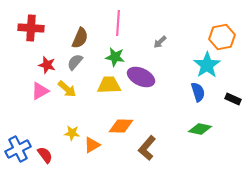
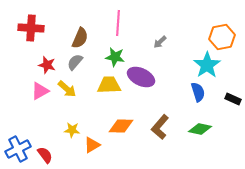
yellow star: moved 3 px up
brown L-shape: moved 13 px right, 21 px up
